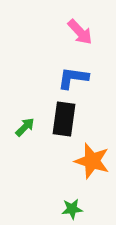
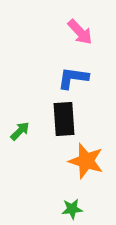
black rectangle: rotated 12 degrees counterclockwise
green arrow: moved 5 px left, 4 px down
orange star: moved 6 px left
